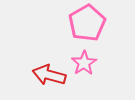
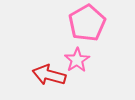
pink star: moved 7 px left, 3 px up
